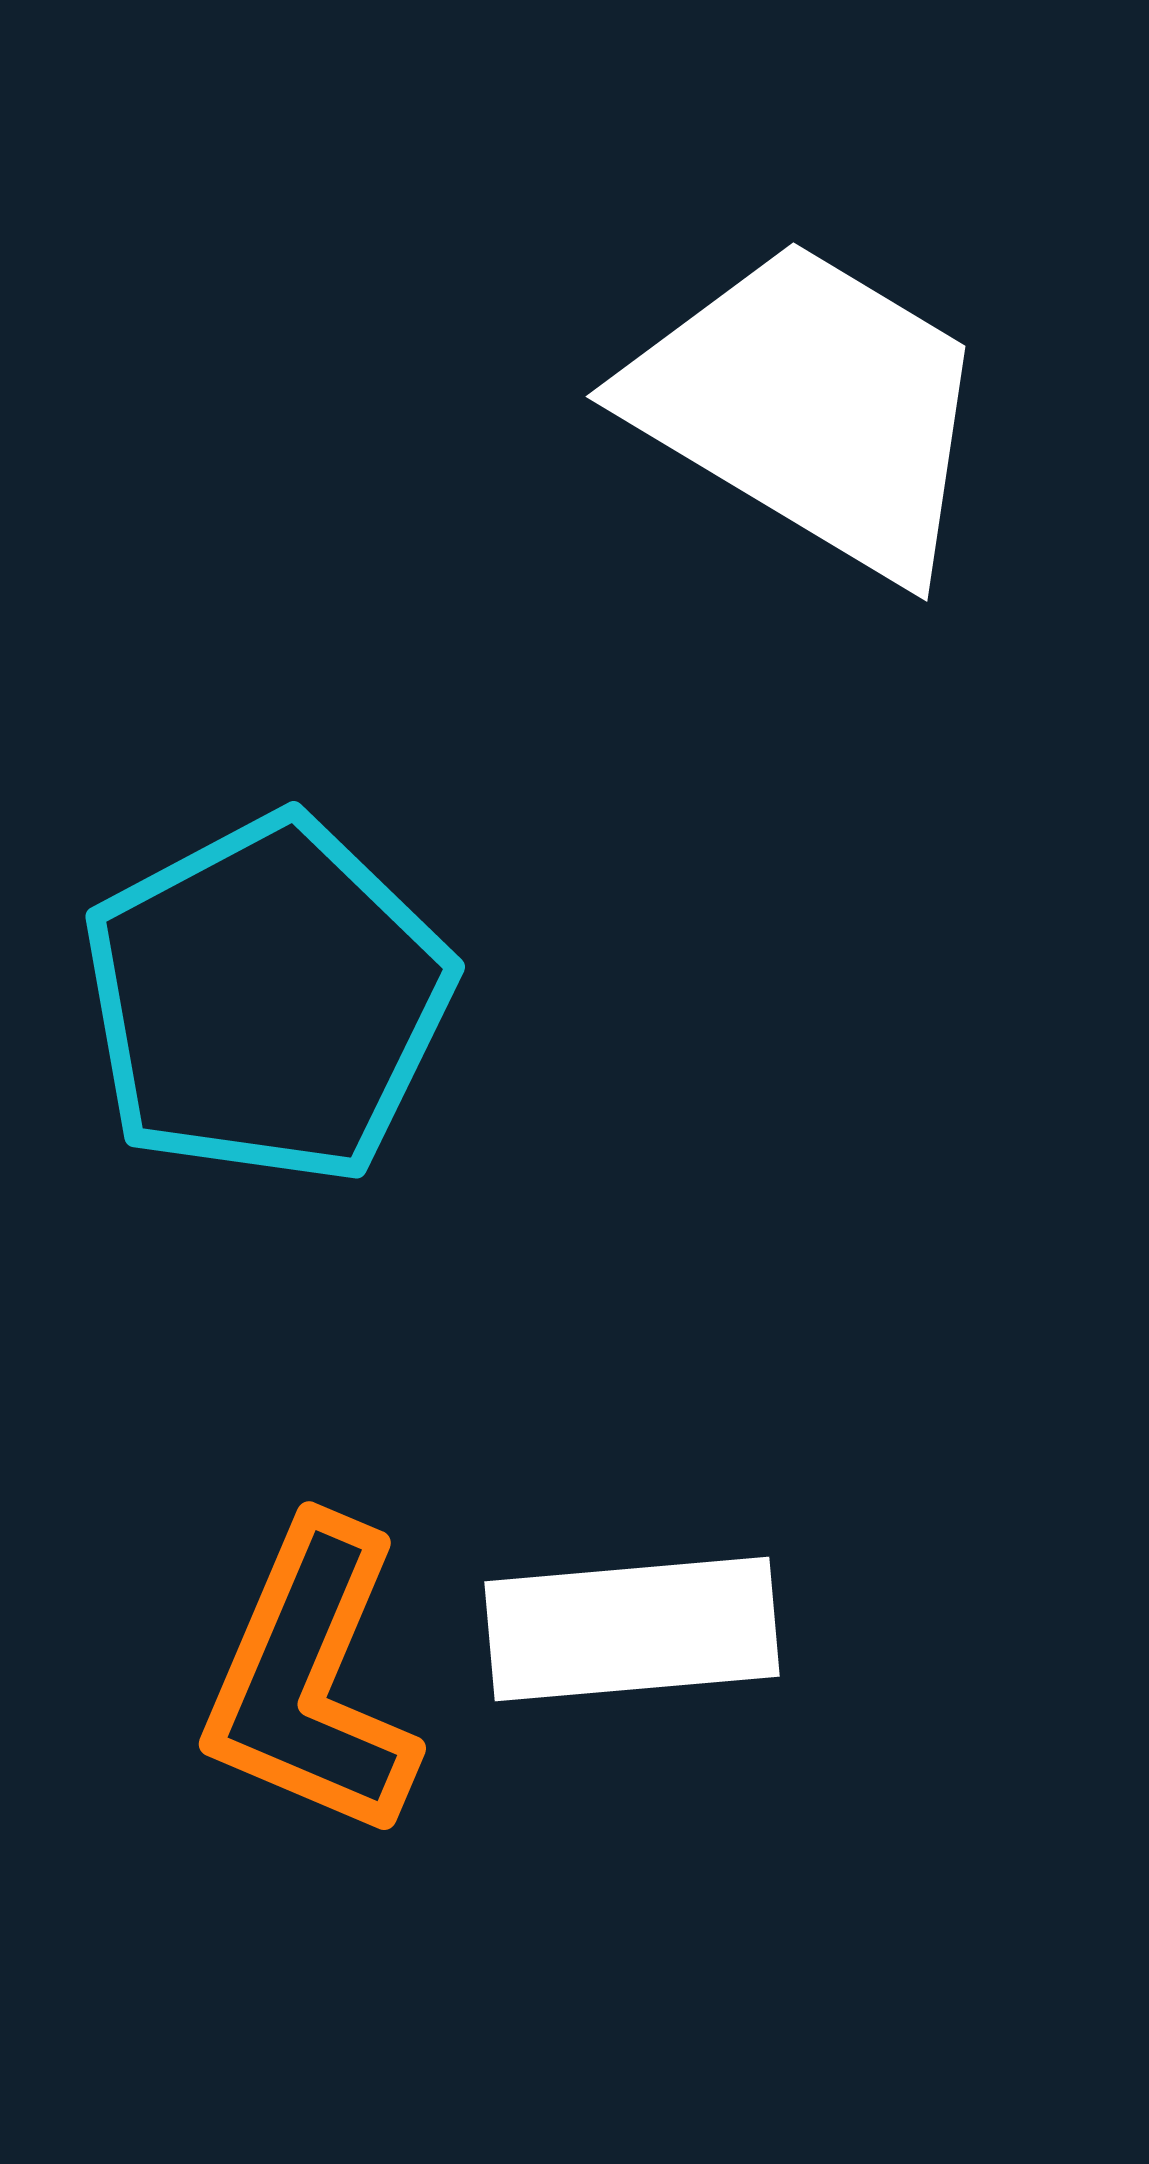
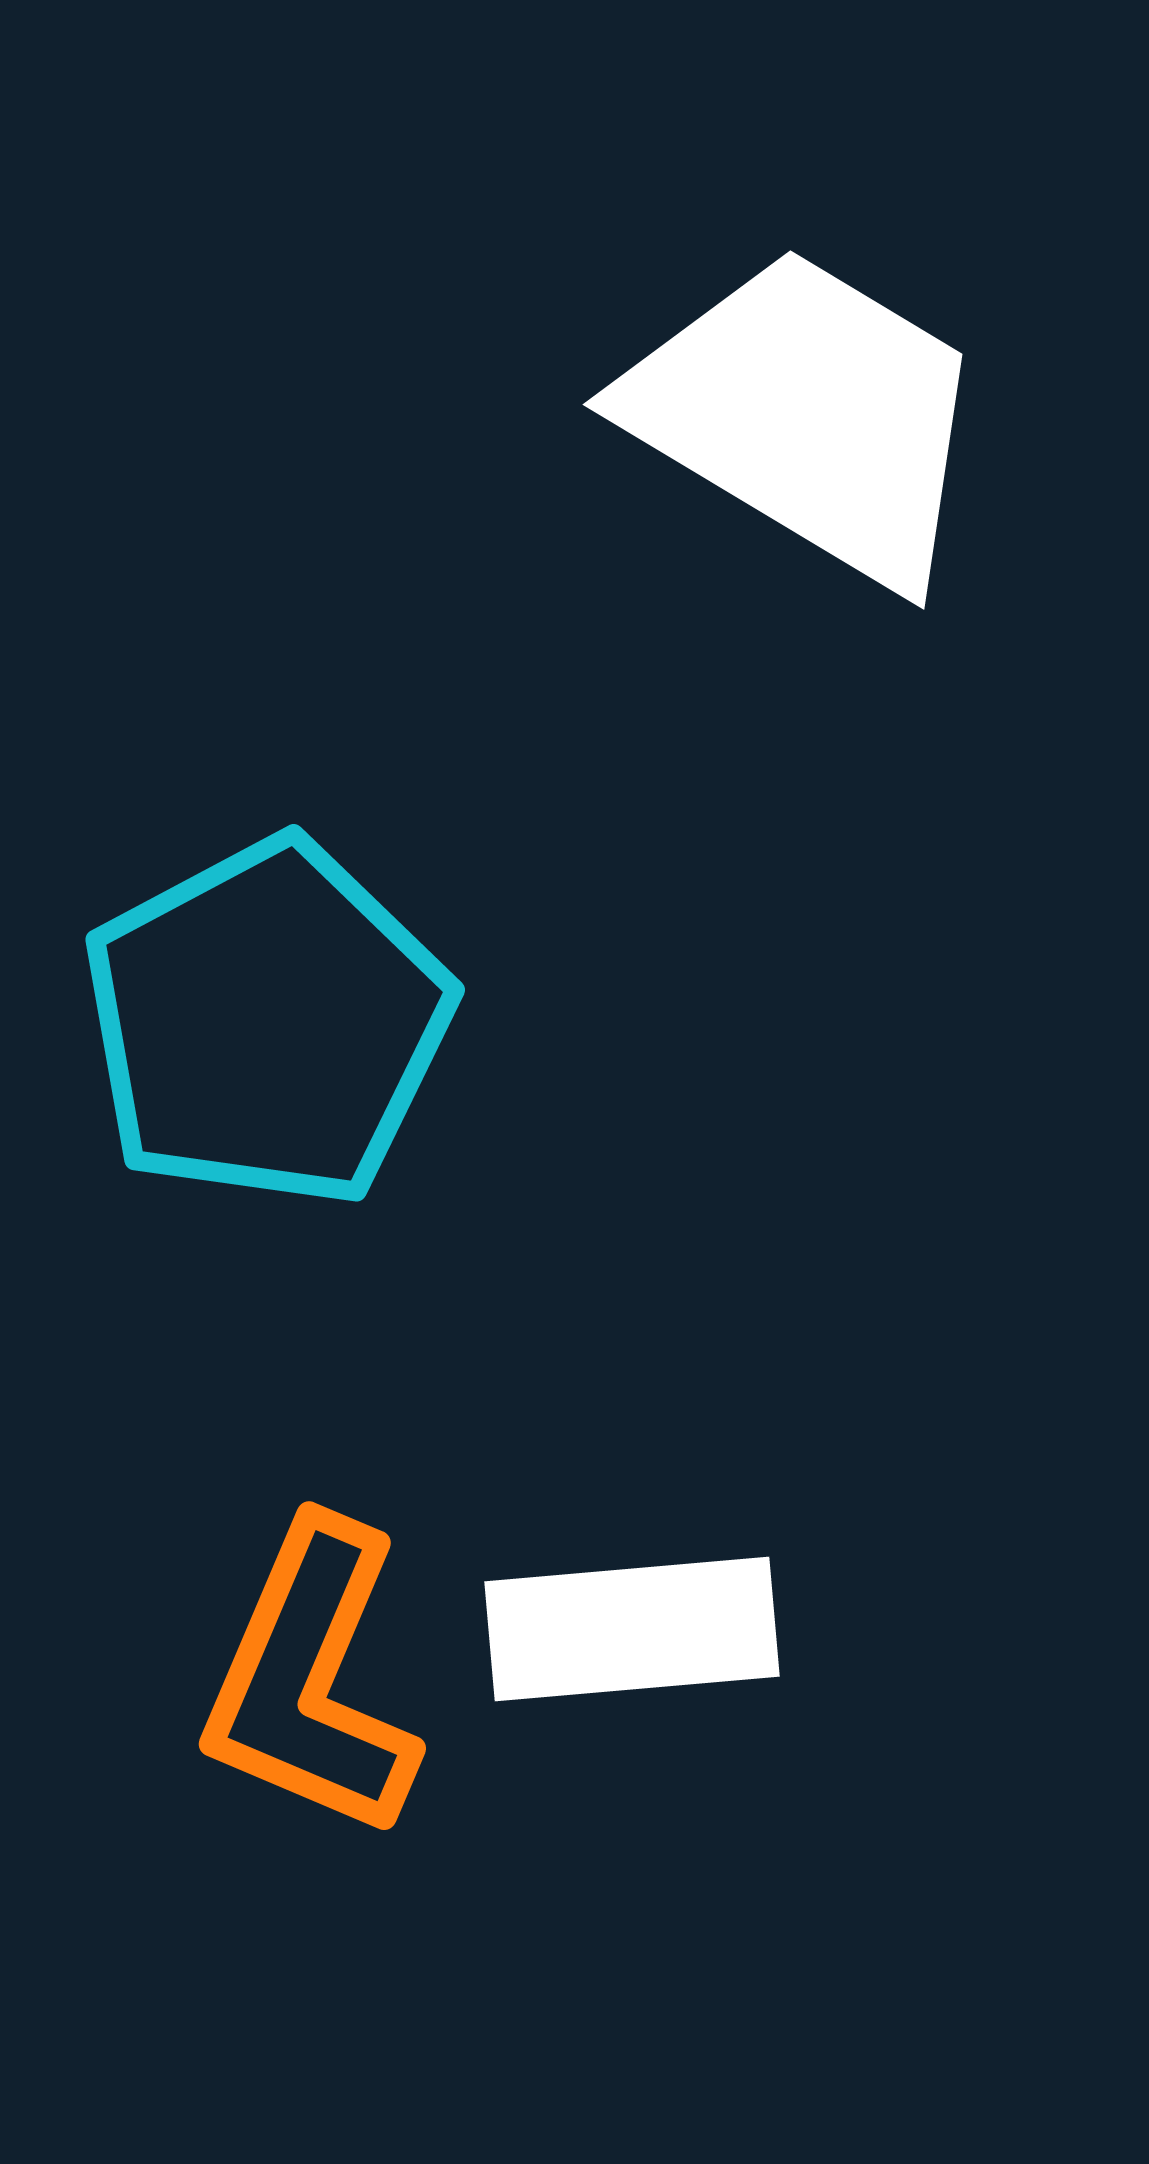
white trapezoid: moved 3 px left, 8 px down
cyan pentagon: moved 23 px down
